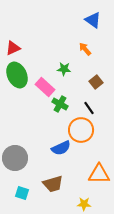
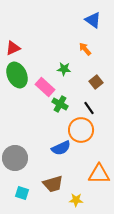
yellow star: moved 8 px left, 4 px up
